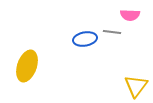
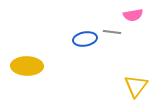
pink semicircle: moved 3 px right; rotated 12 degrees counterclockwise
yellow ellipse: rotated 72 degrees clockwise
